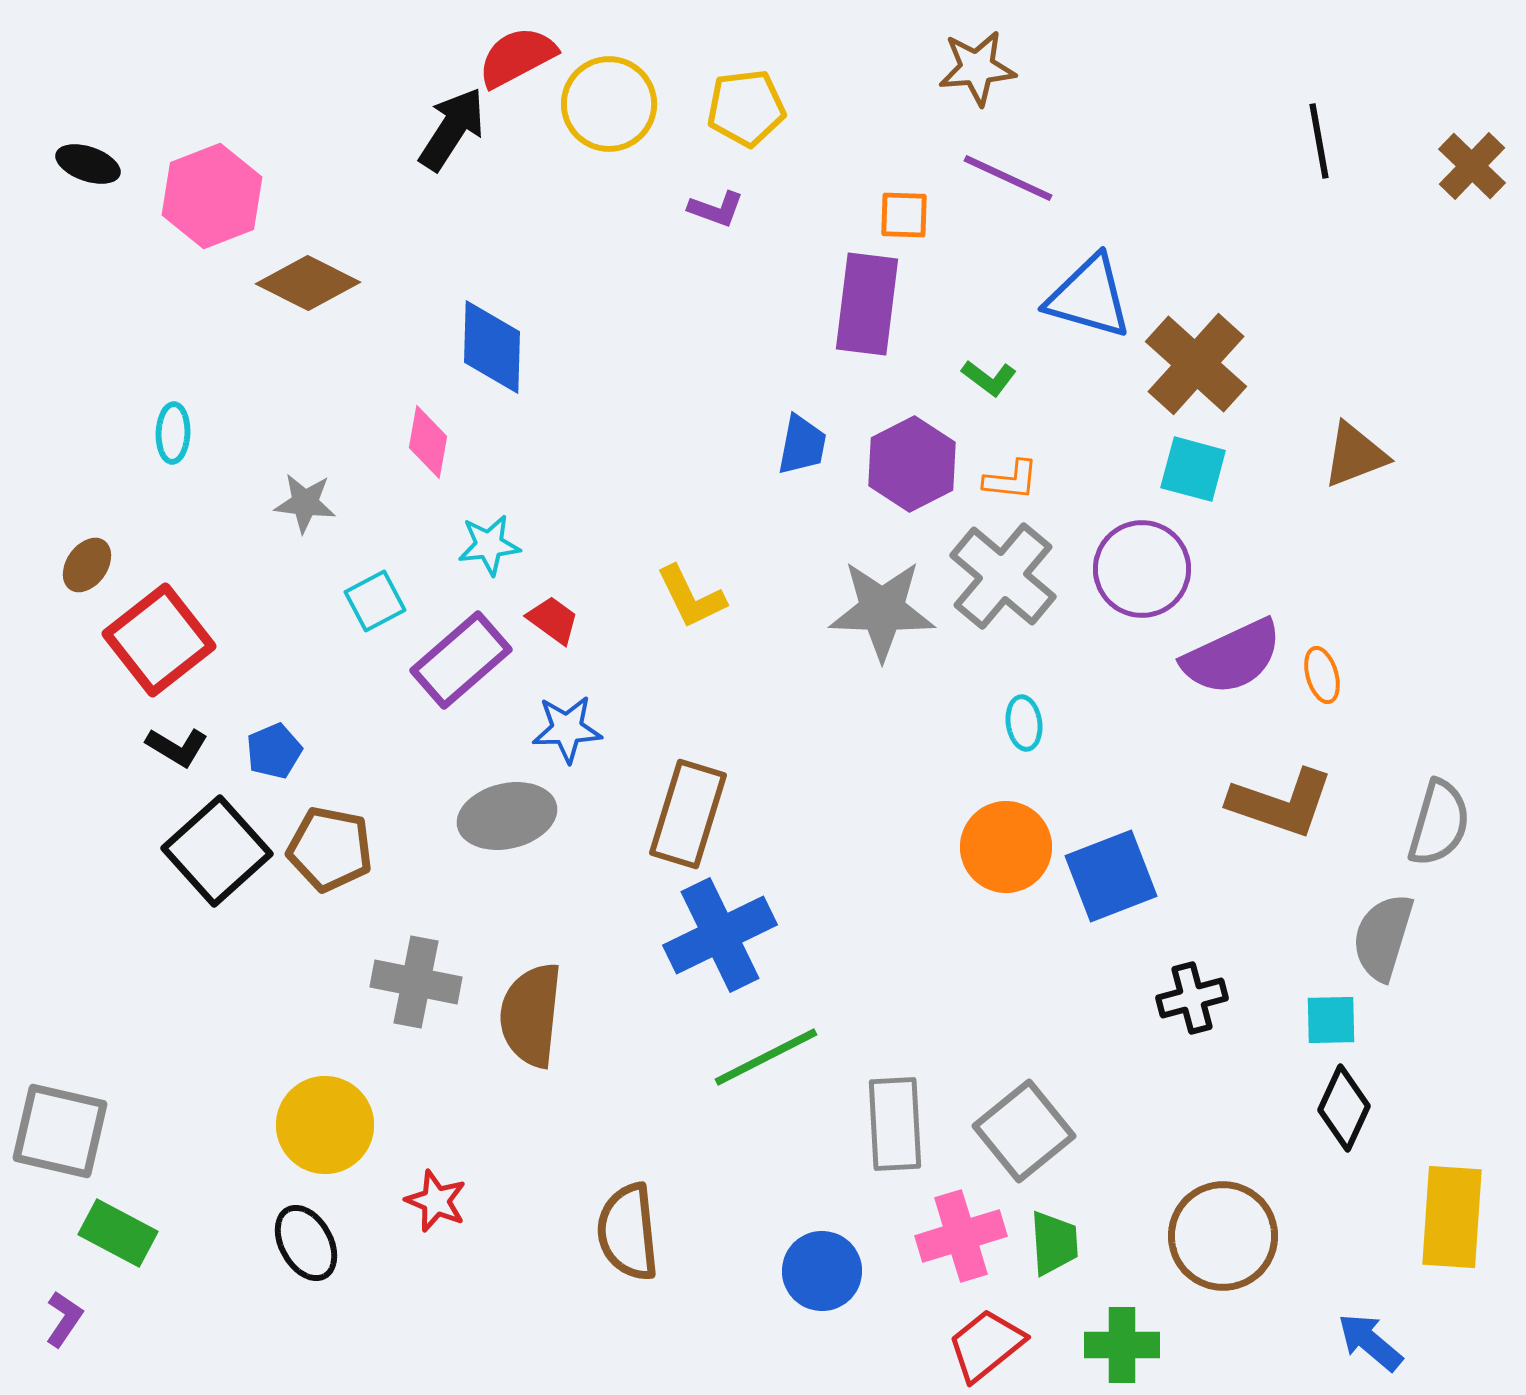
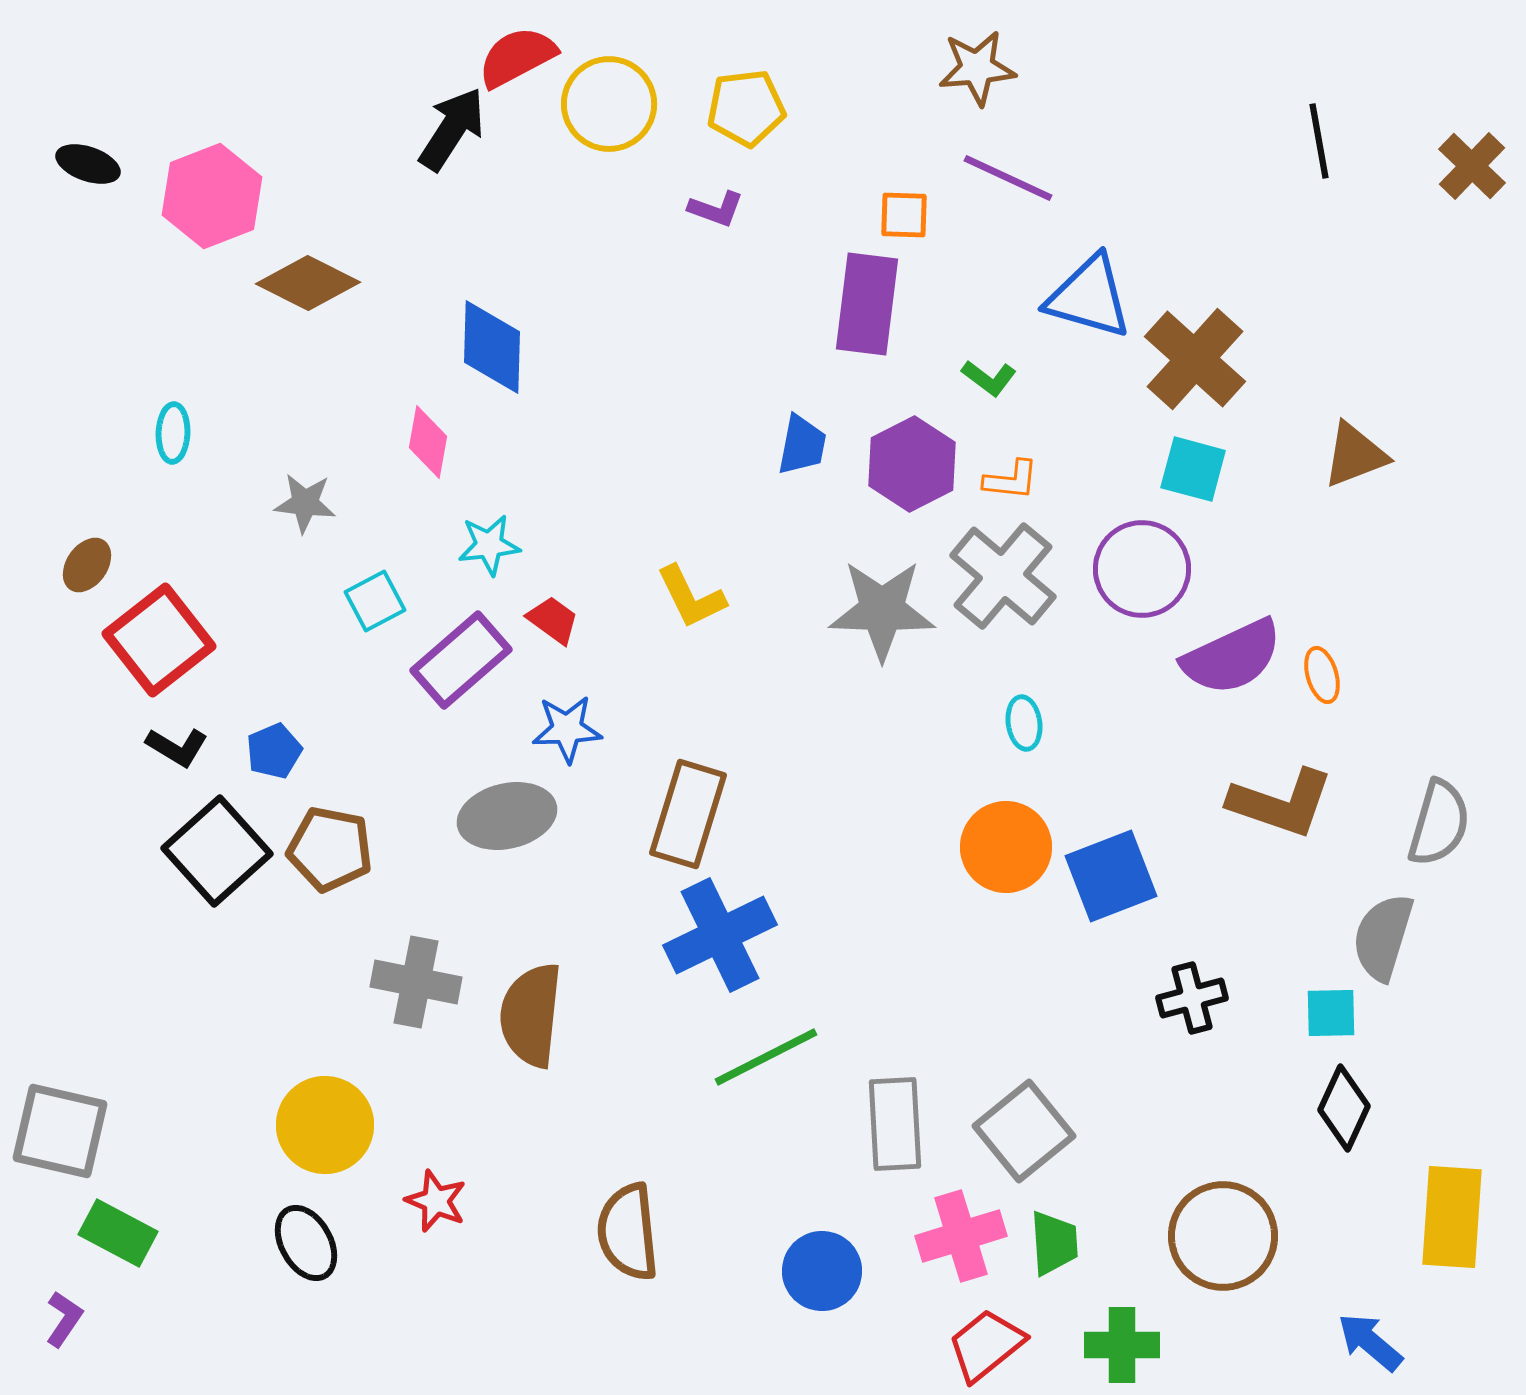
brown cross at (1196, 364): moved 1 px left, 5 px up
cyan square at (1331, 1020): moved 7 px up
